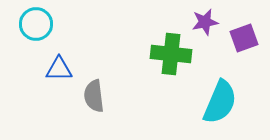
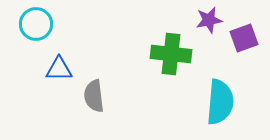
purple star: moved 4 px right, 2 px up
cyan semicircle: rotated 18 degrees counterclockwise
